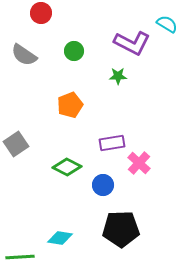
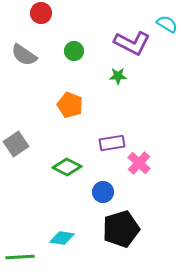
orange pentagon: rotated 30 degrees counterclockwise
blue circle: moved 7 px down
black pentagon: rotated 15 degrees counterclockwise
cyan diamond: moved 2 px right
